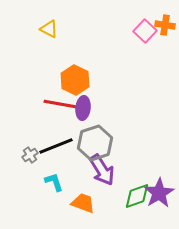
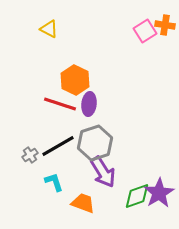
pink square: rotated 15 degrees clockwise
red line: rotated 8 degrees clockwise
purple ellipse: moved 6 px right, 4 px up
black line: moved 2 px right; rotated 8 degrees counterclockwise
purple arrow: moved 1 px right, 2 px down
